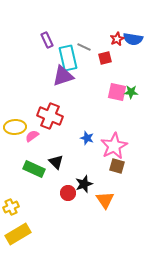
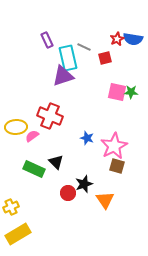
yellow ellipse: moved 1 px right
